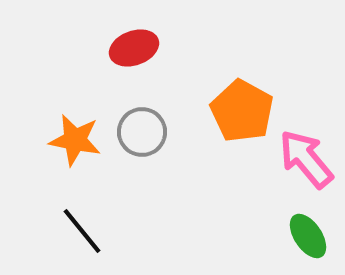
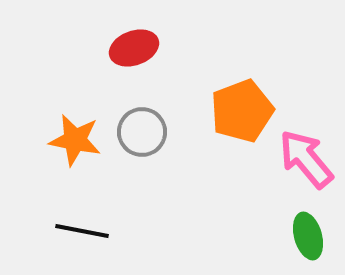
orange pentagon: rotated 22 degrees clockwise
black line: rotated 40 degrees counterclockwise
green ellipse: rotated 18 degrees clockwise
